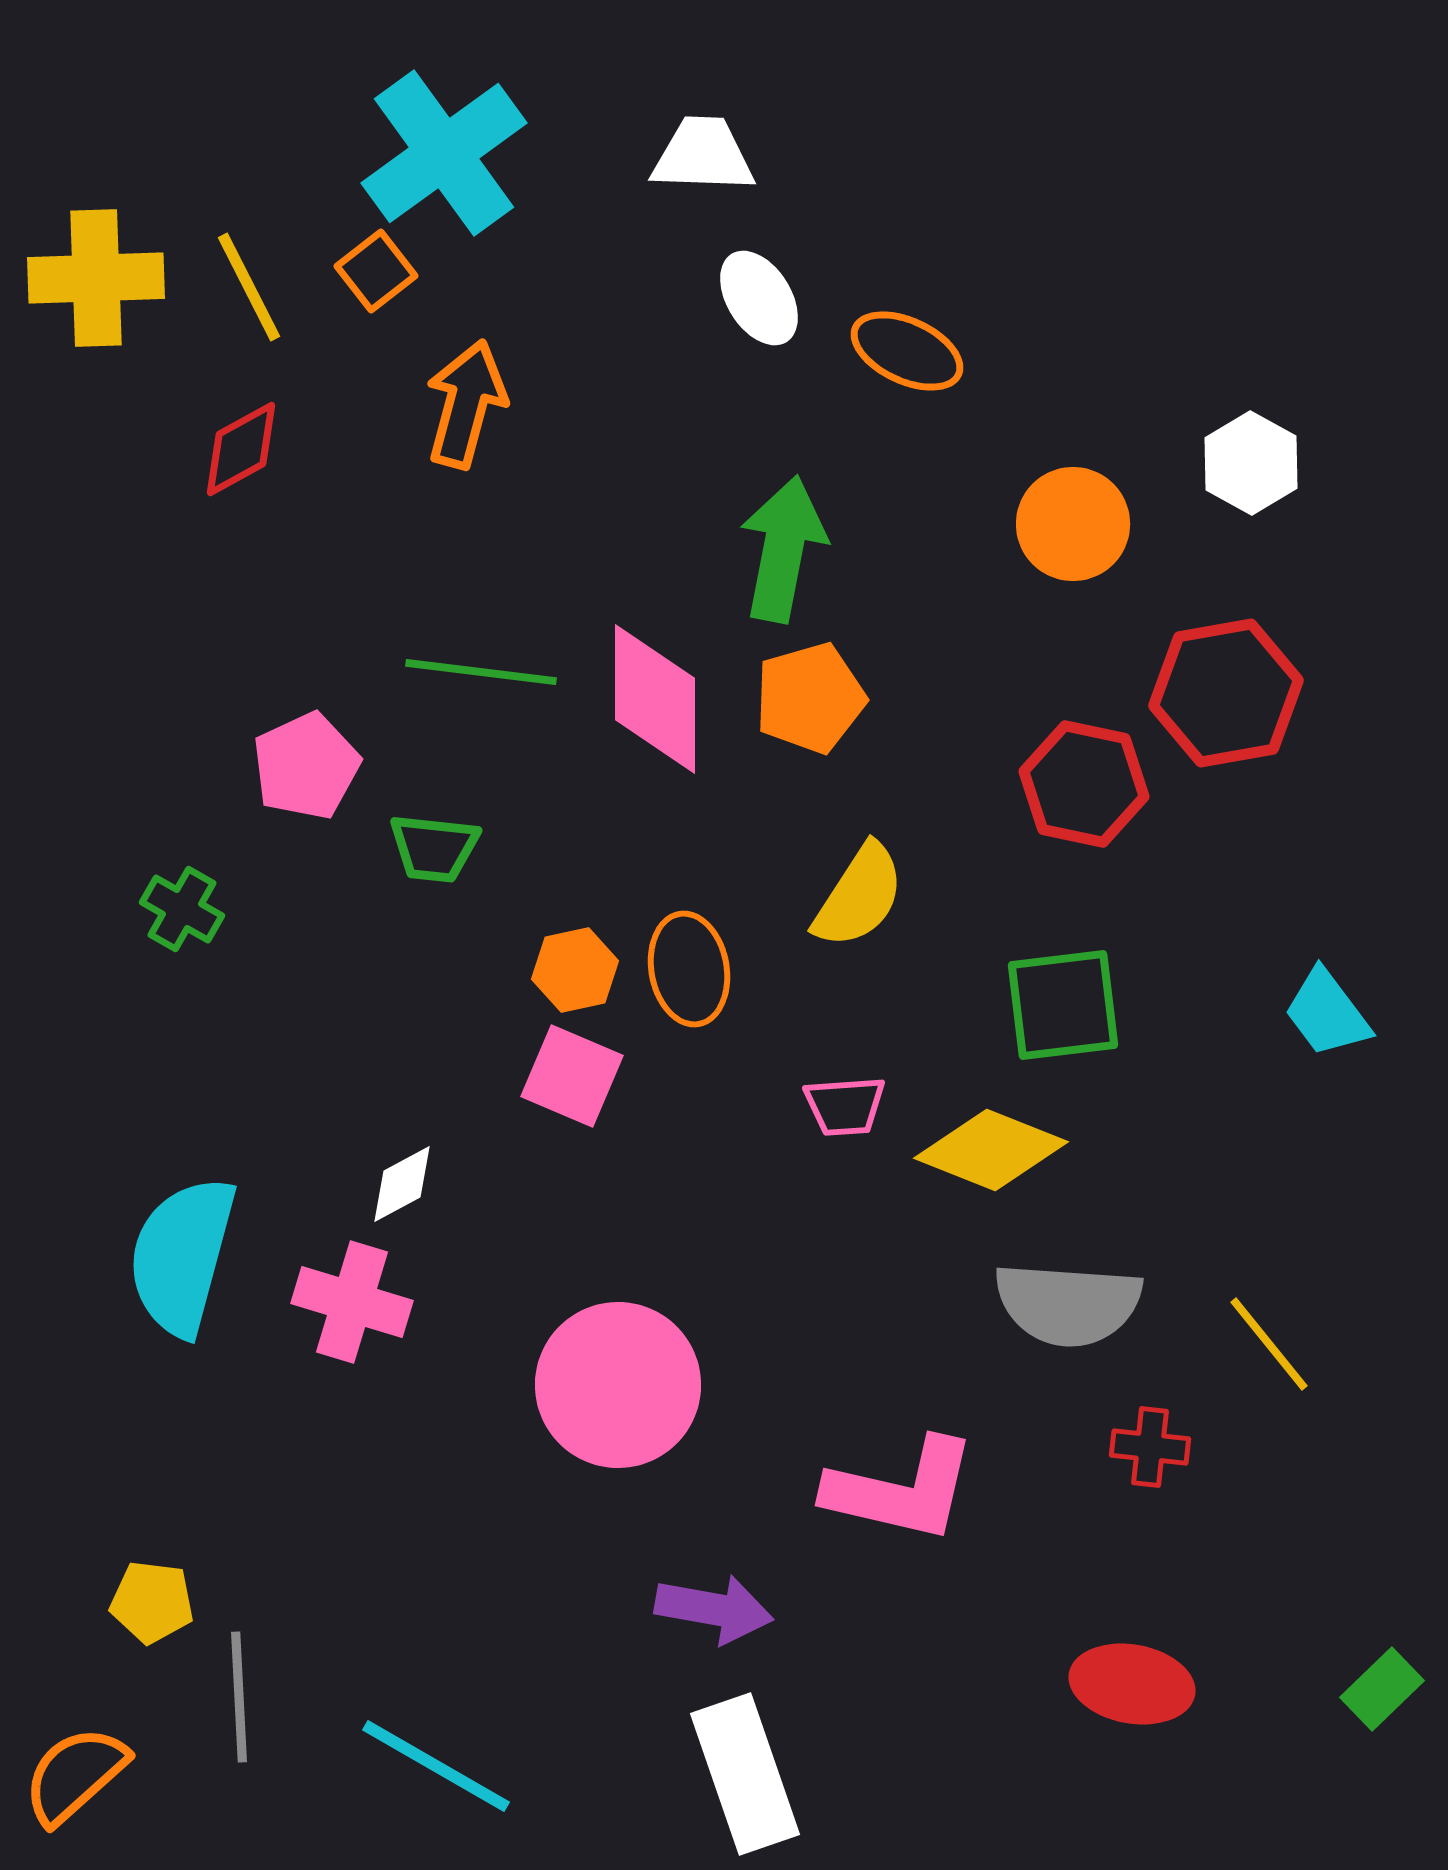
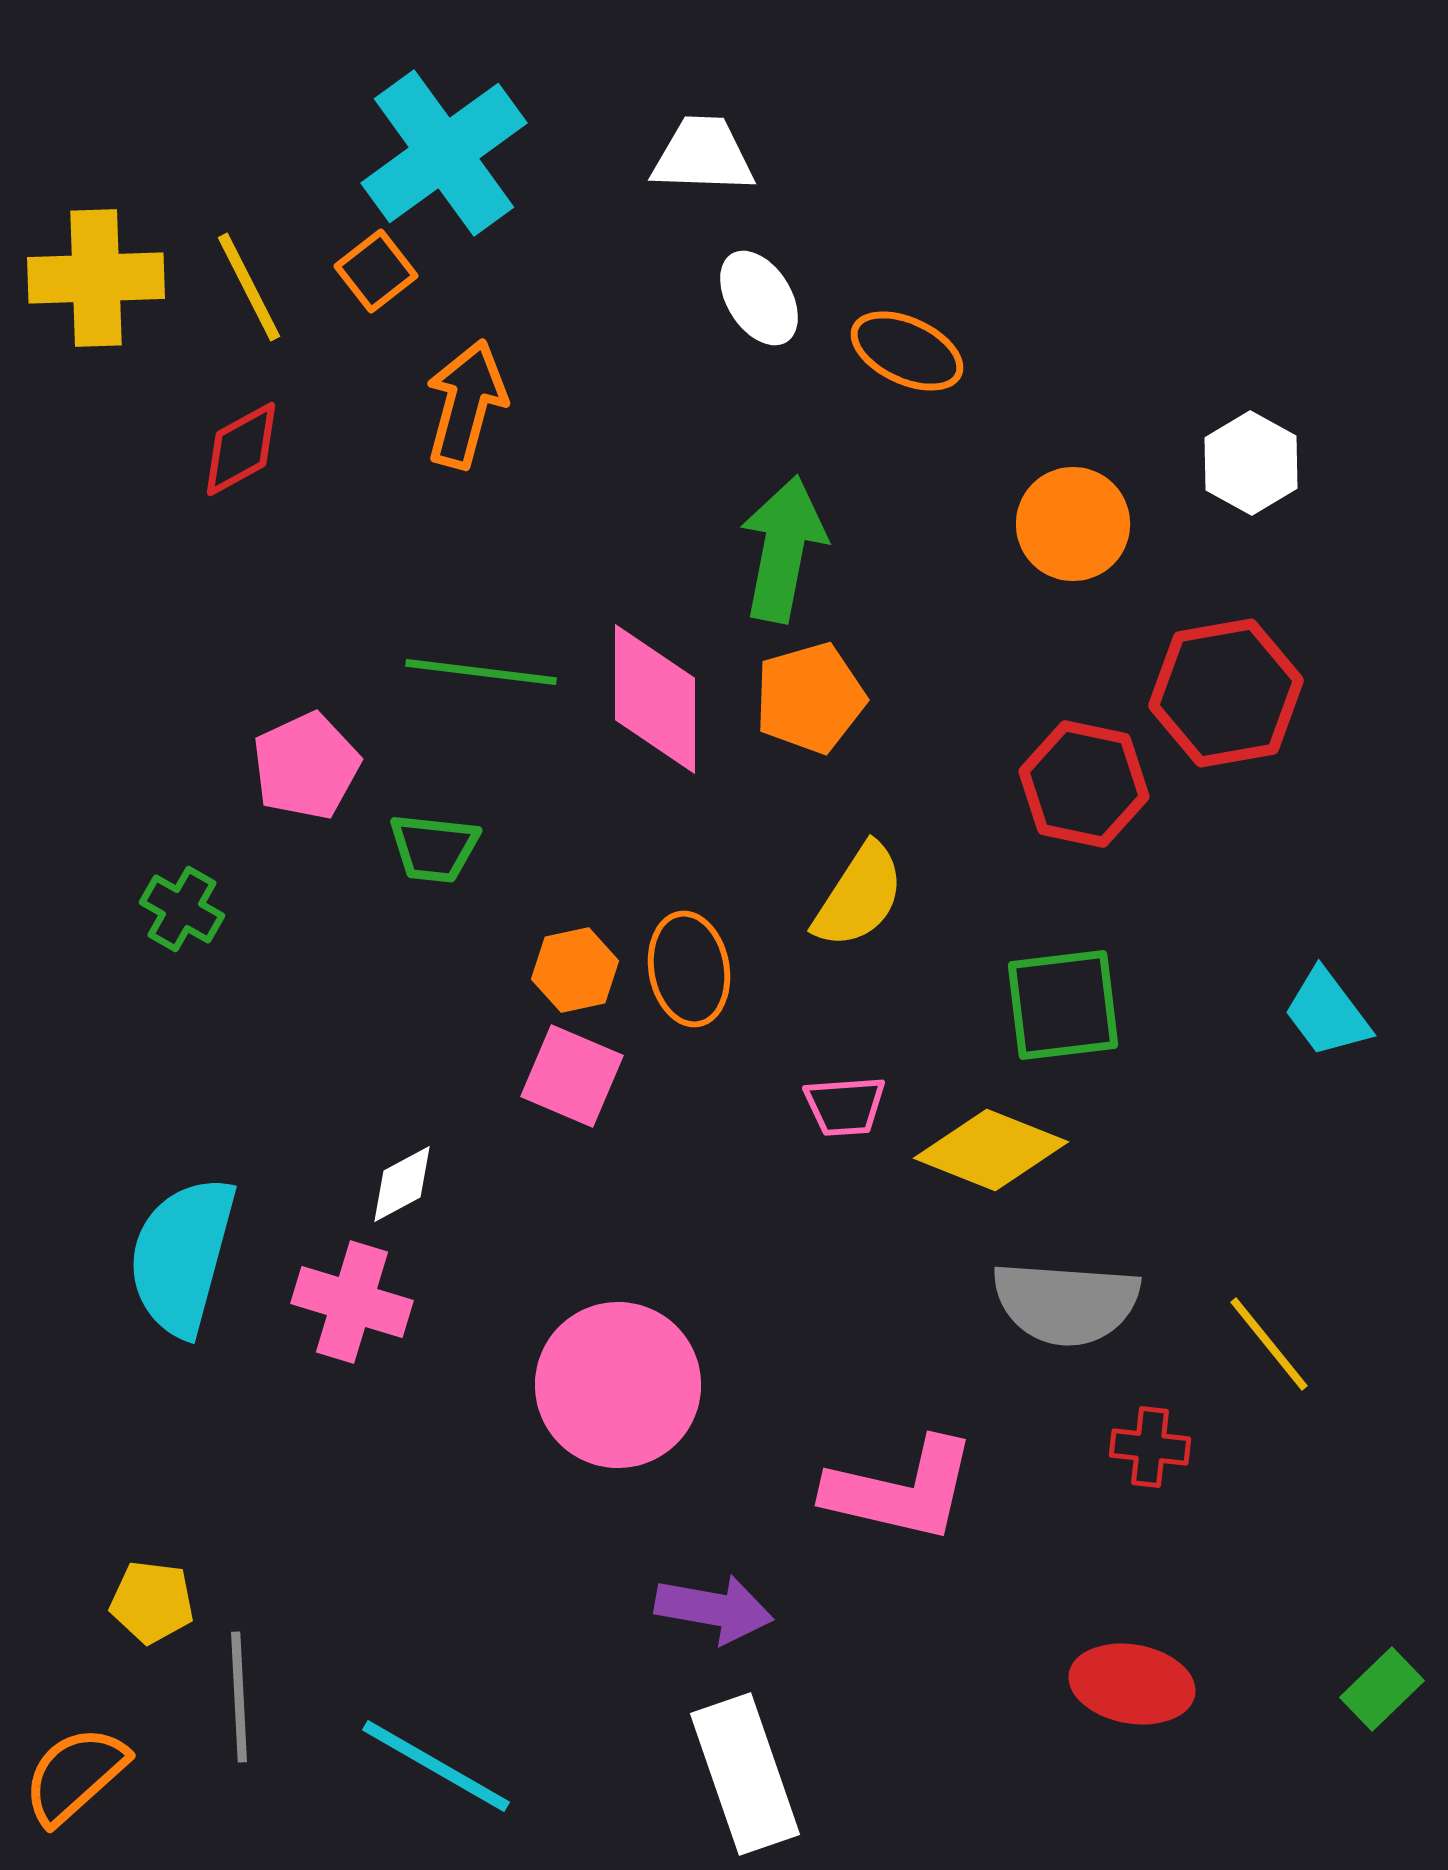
gray semicircle at (1068, 1304): moved 2 px left, 1 px up
